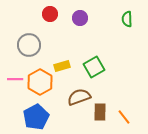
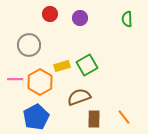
green square: moved 7 px left, 2 px up
brown rectangle: moved 6 px left, 7 px down
